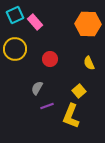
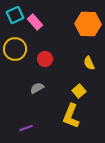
red circle: moved 5 px left
gray semicircle: rotated 32 degrees clockwise
purple line: moved 21 px left, 22 px down
